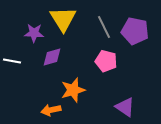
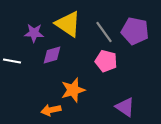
yellow triangle: moved 5 px right, 5 px down; rotated 24 degrees counterclockwise
gray line: moved 5 px down; rotated 10 degrees counterclockwise
purple diamond: moved 2 px up
